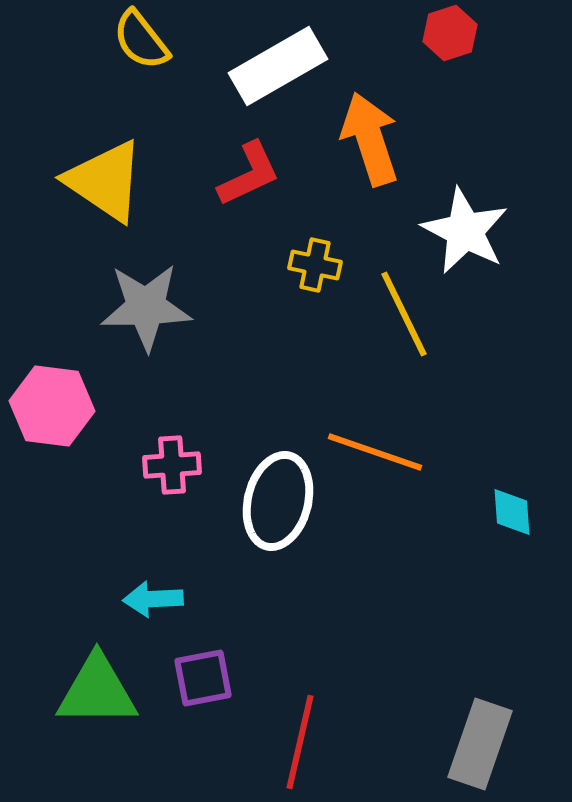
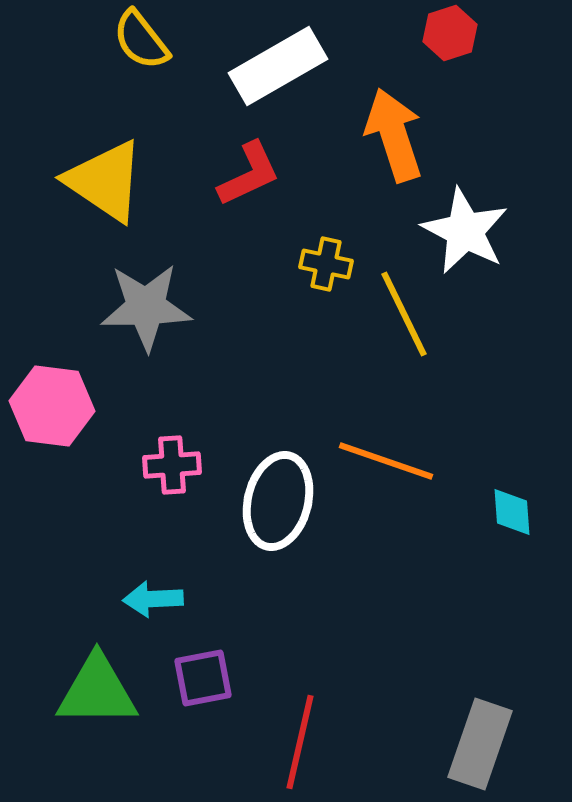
orange arrow: moved 24 px right, 4 px up
yellow cross: moved 11 px right, 1 px up
orange line: moved 11 px right, 9 px down
